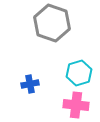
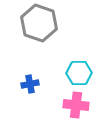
gray hexagon: moved 13 px left
cyan hexagon: rotated 15 degrees clockwise
